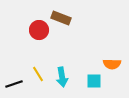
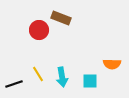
cyan square: moved 4 px left
